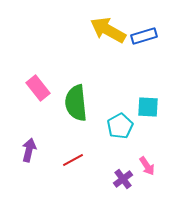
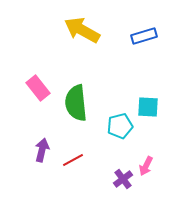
yellow arrow: moved 26 px left
cyan pentagon: rotated 15 degrees clockwise
purple arrow: moved 13 px right
pink arrow: moved 1 px left; rotated 60 degrees clockwise
